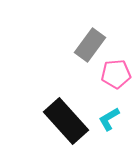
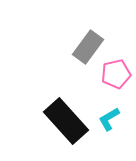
gray rectangle: moved 2 px left, 2 px down
pink pentagon: rotated 8 degrees counterclockwise
